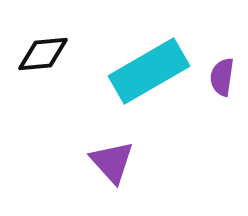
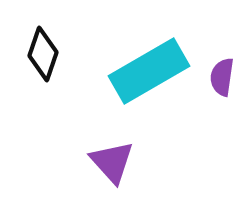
black diamond: rotated 66 degrees counterclockwise
